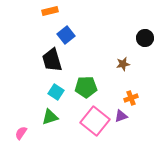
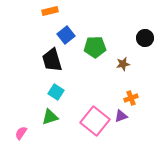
green pentagon: moved 9 px right, 40 px up
